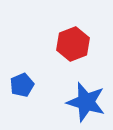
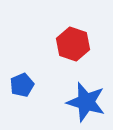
red hexagon: rotated 20 degrees counterclockwise
